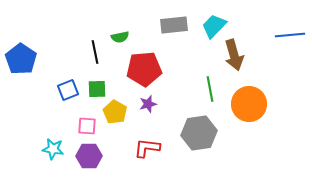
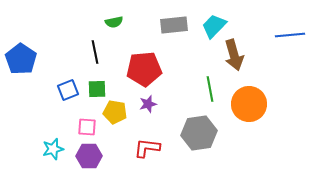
green semicircle: moved 6 px left, 15 px up
yellow pentagon: rotated 20 degrees counterclockwise
pink square: moved 1 px down
cyan star: rotated 25 degrees counterclockwise
